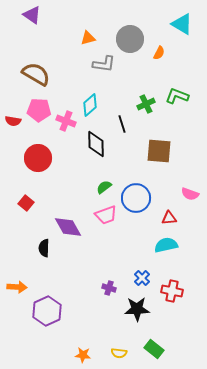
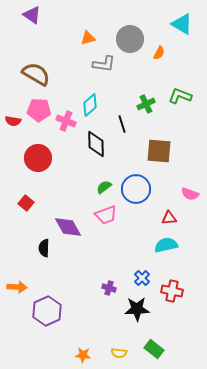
green L-shape: moved 3 px right
blue circle: moved 9 px up
